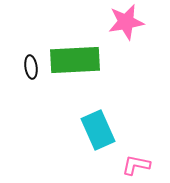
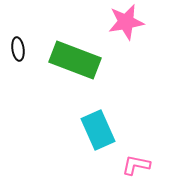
green rectangle: rotated 24 degrees clockwise
black ellipse: moved 13 px left, 18 px up
